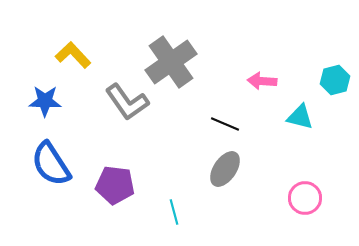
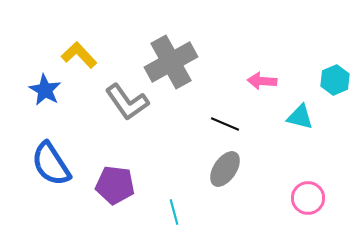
yellow L-shape: moved 6 px right
gray cross: rotated 6 degrees clockwise
cyan hexagon: rotated 8 degrees counterclockwise
blue star: moved 11 px up; rotated 28 degrees clockwise
pink circle: moved 3 px right
